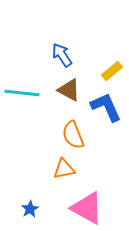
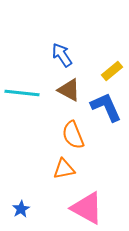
blue star: moved 9 px left
